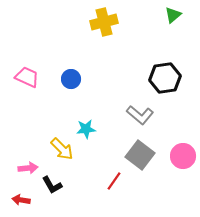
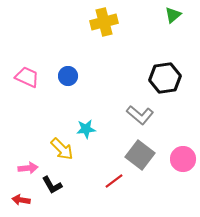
blue circle: moved 3 px left, 3 px up
pink circle: moved 3 px down
red line: rotated 18 degrees clockwise
